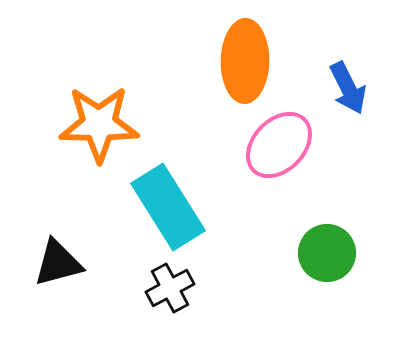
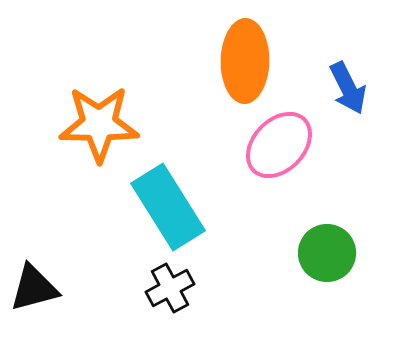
black triangle: moved 24 px left, 25 px down
